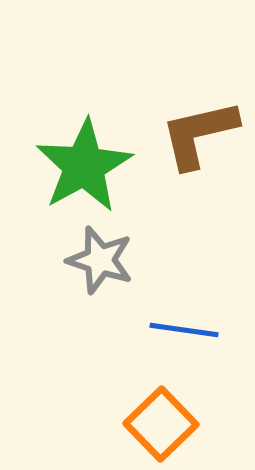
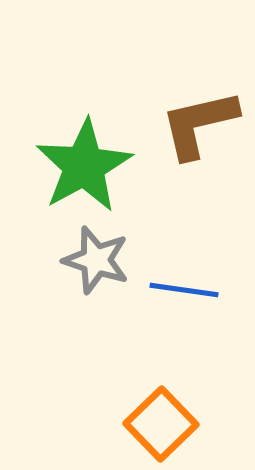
brown L-shape: moved 10 px up
gray star: moved 4 px left
blue line: moved 40 px up
